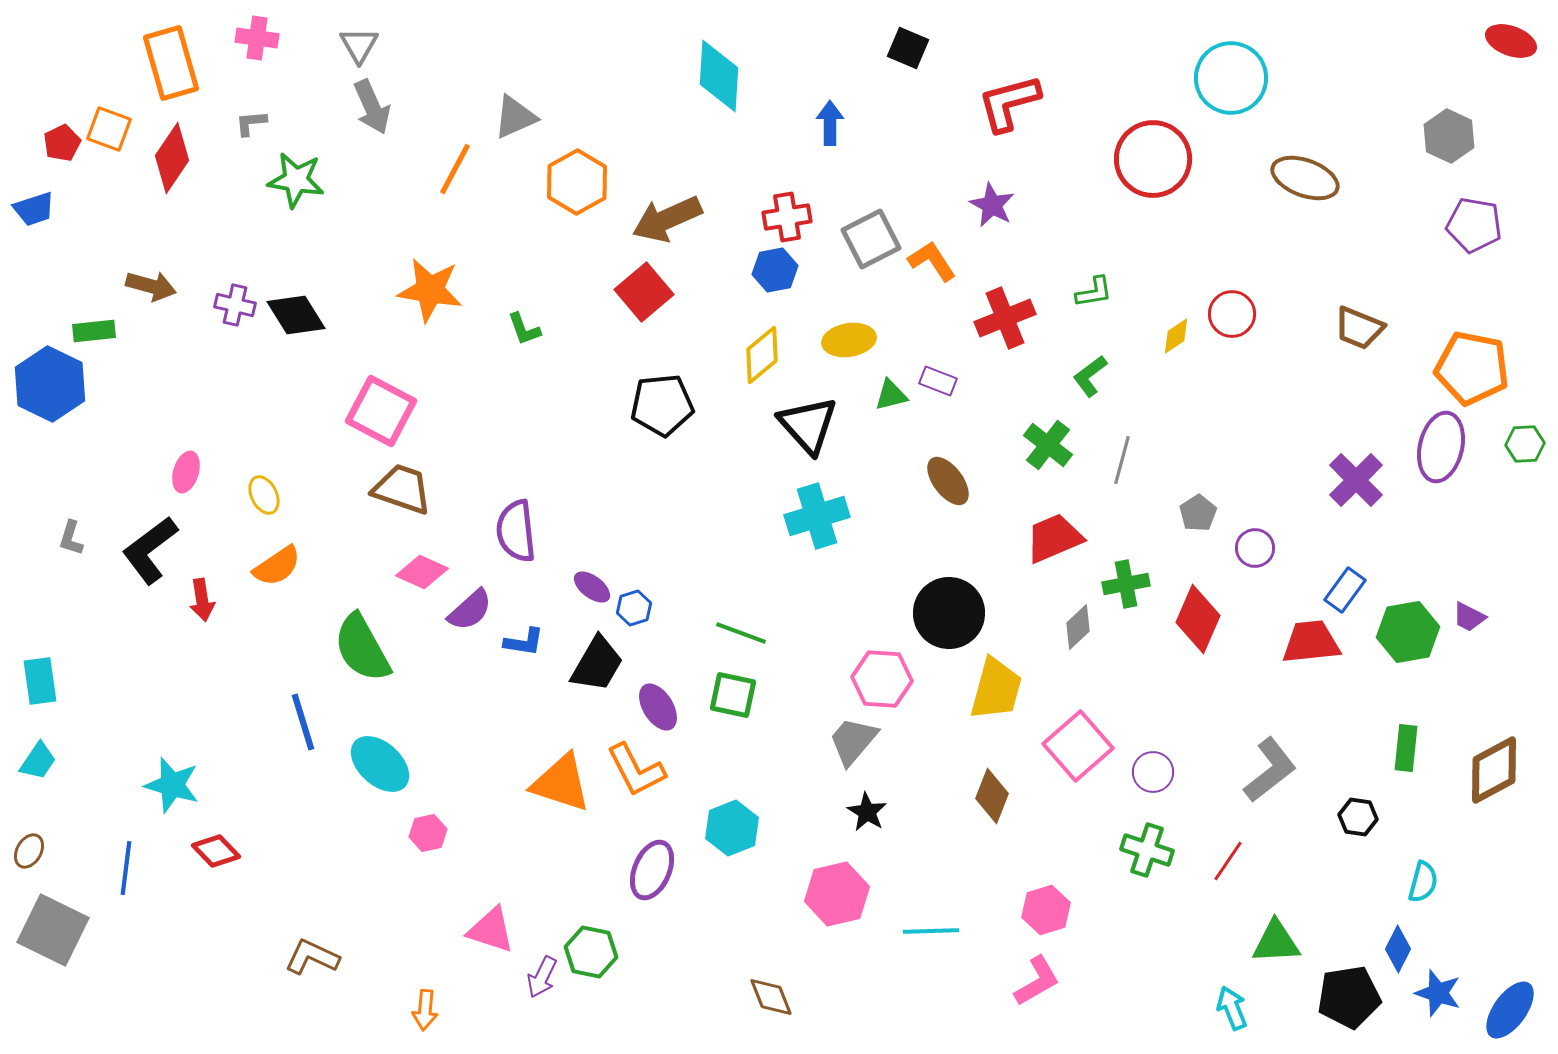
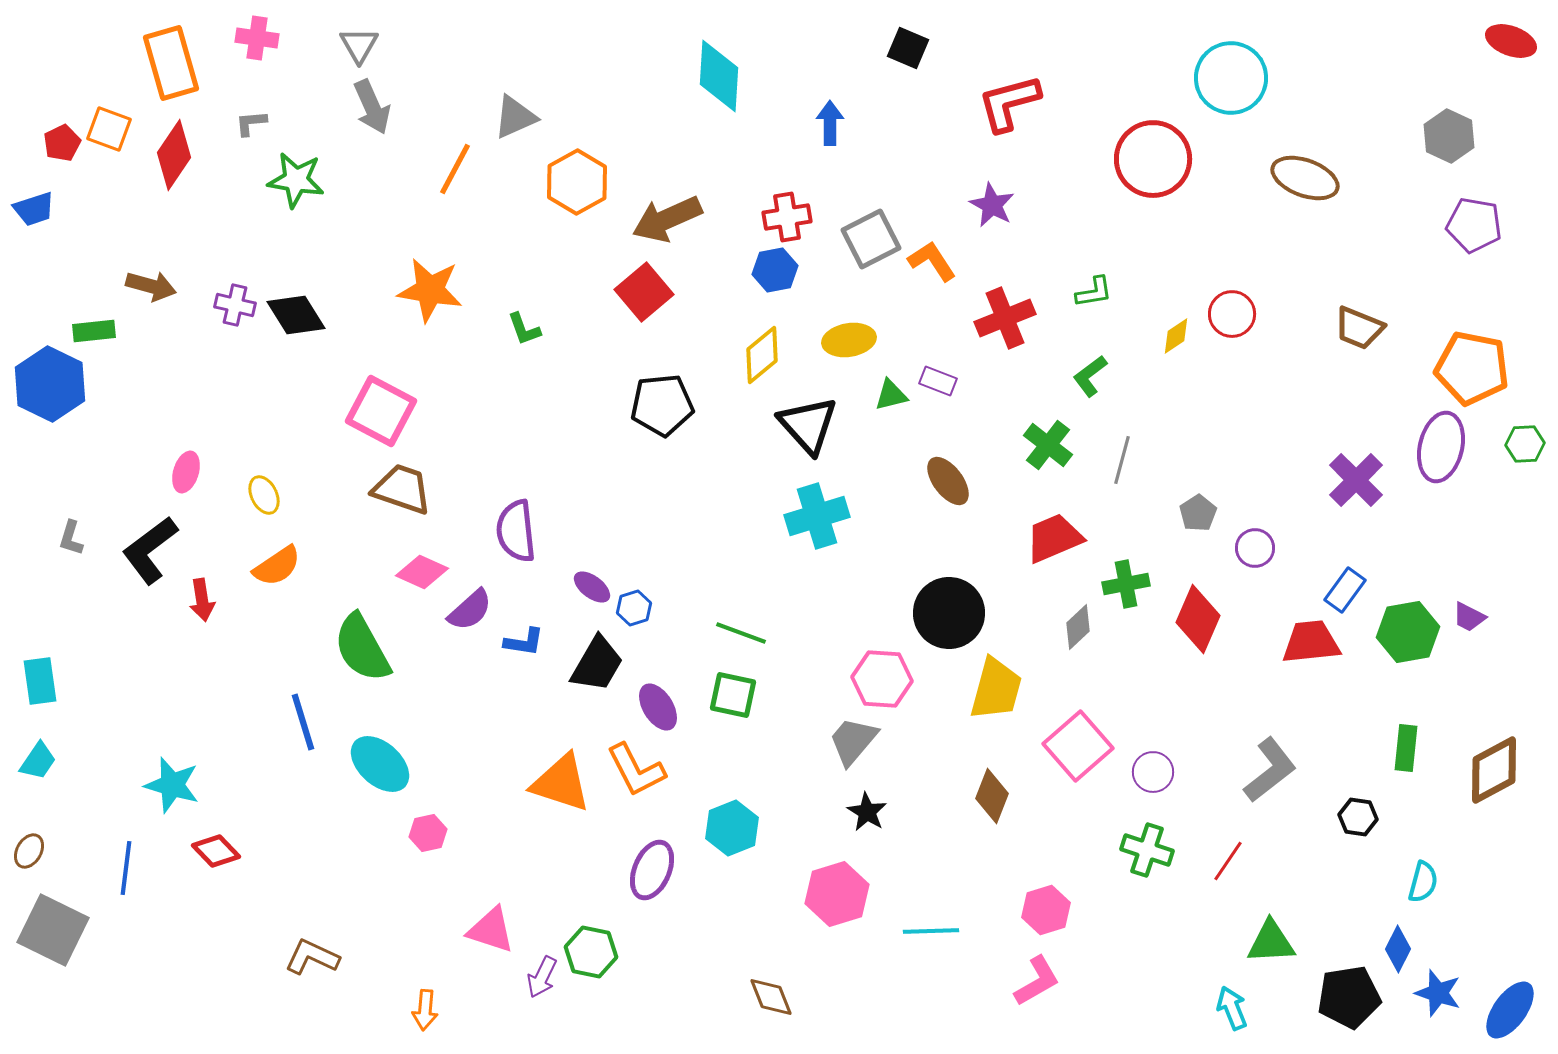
red diamond at (172, 158): moved 2 px right, 3 px up
pink hexagon at (837, 894): rotated 4 degrees counterclockwise
green triangle at (1276, 942): moved 5 px left
